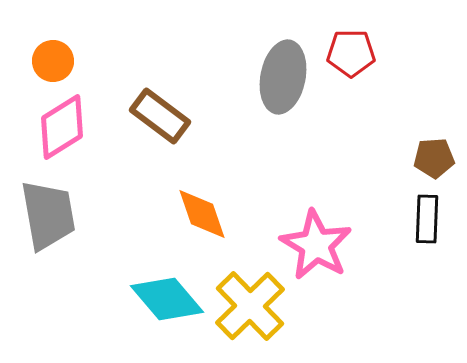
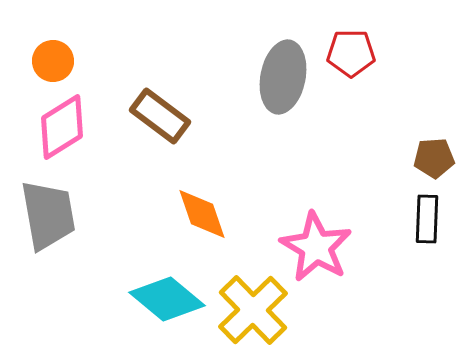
pink star: moved 2 px down
cyan diamond: rotated 10 degrees counterclockwise
yellow cross: moved 3 px right, 4 px down
